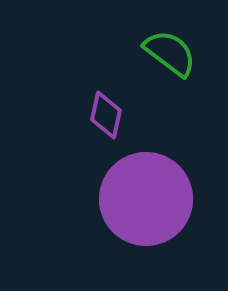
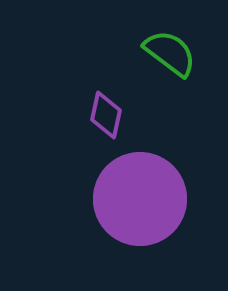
purple circle: moved 6 px left
